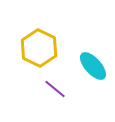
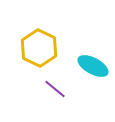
cyan ellipse: rotated 20 degrees counterclockwise
